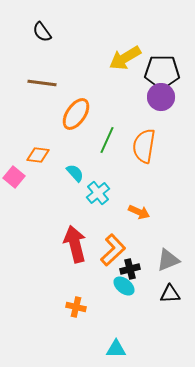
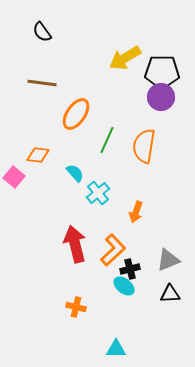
orange arrow: moved 3 px left; rotated 85 degrees clockwise
